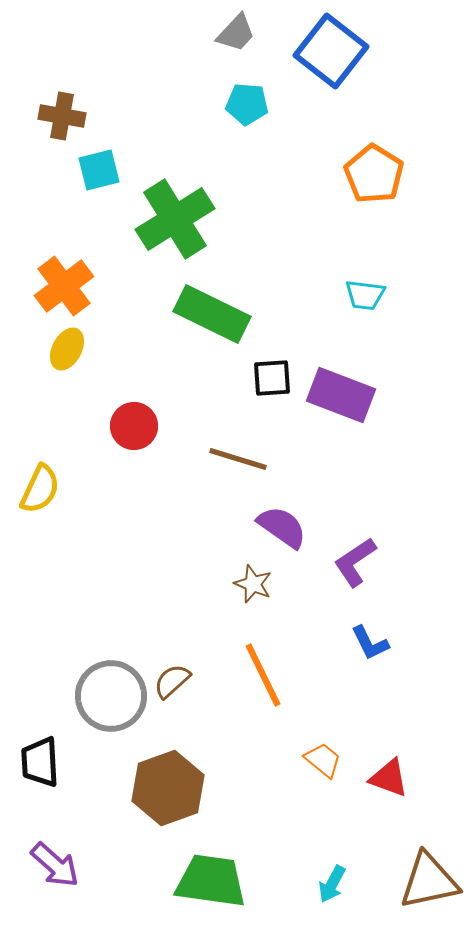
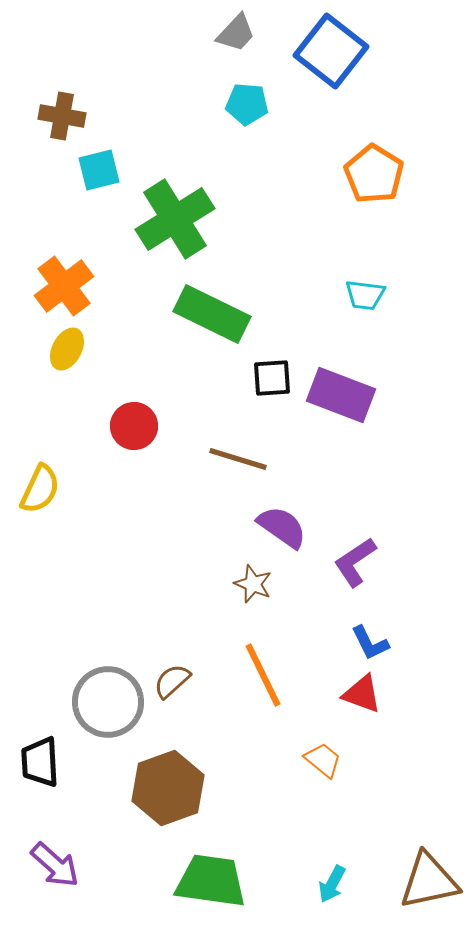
gray circle: moved 3 px left, 6 px down
red triangle: moved 27 px left, 84 px up
